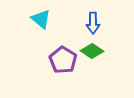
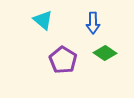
cyan triangle: moved 2 px right, 1 px down
green diamond: moved 13 px right, 2 px down
